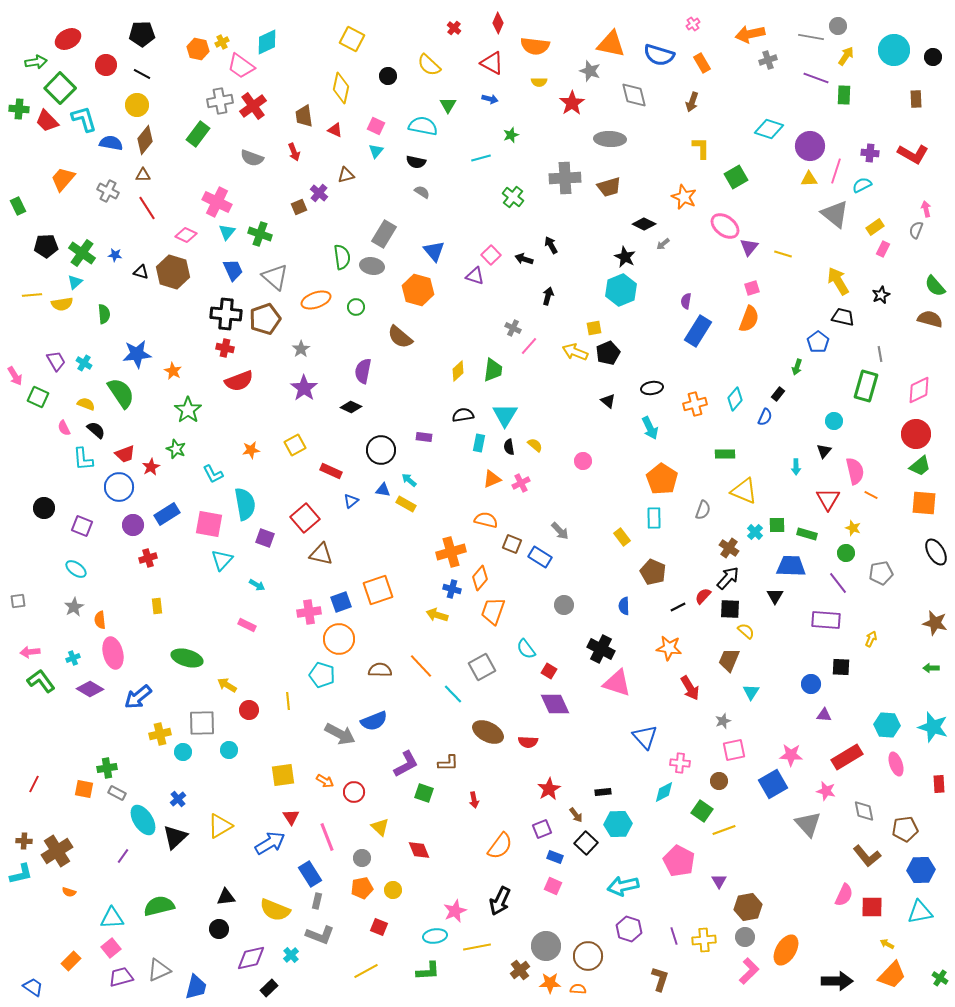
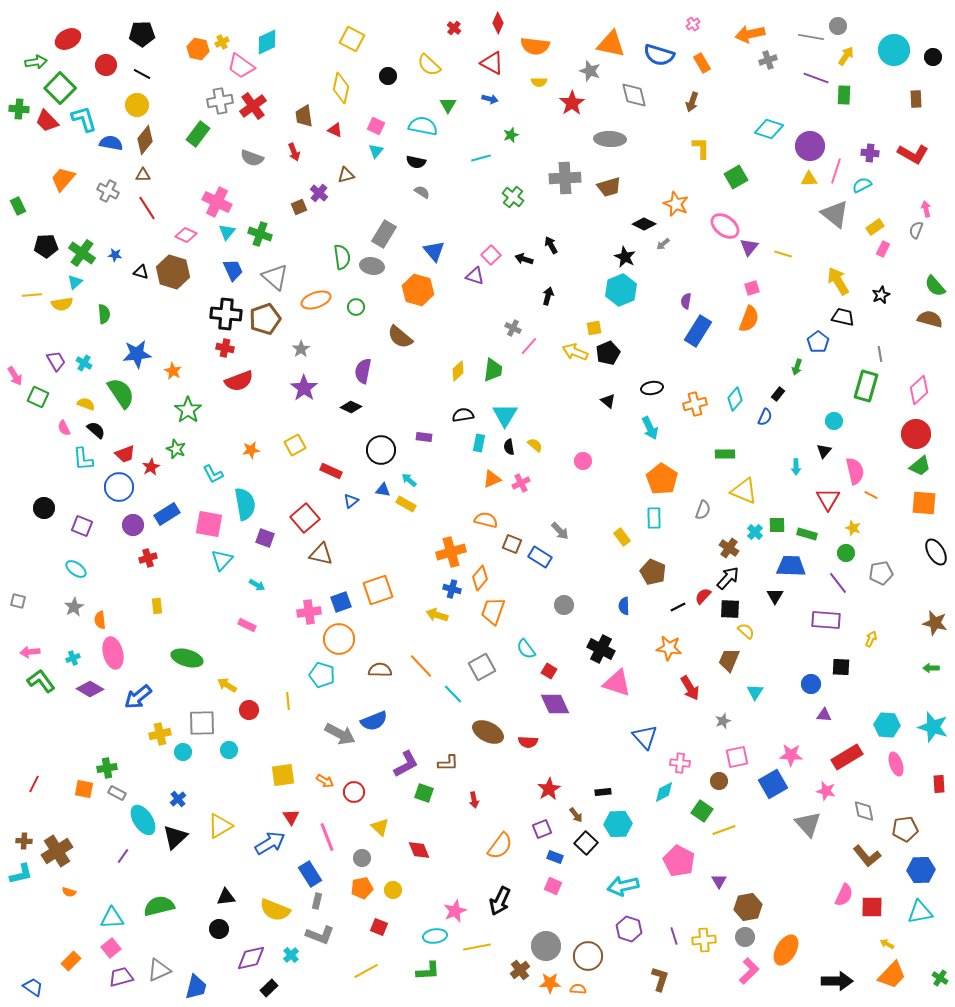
orange star at (684, 197): moved 8 px left, 7 px down
pink diamond at (919, 390): rotated 16 degrees counterclockwise
gray square at (18, 601): rotated 21 degrees clockwise
cyan triangle at (751, 692): moved 4 px right
pink square at (734, 750): moved 3 px right, 7 px down
